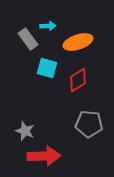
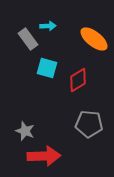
orange ellipse: moved 16 px right, 3 px up; rotated 56 degrees clockwise
